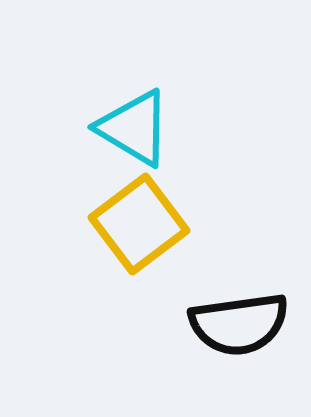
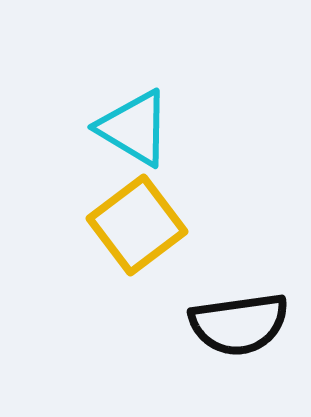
yellow square: moved 2 px left, 1 px down
